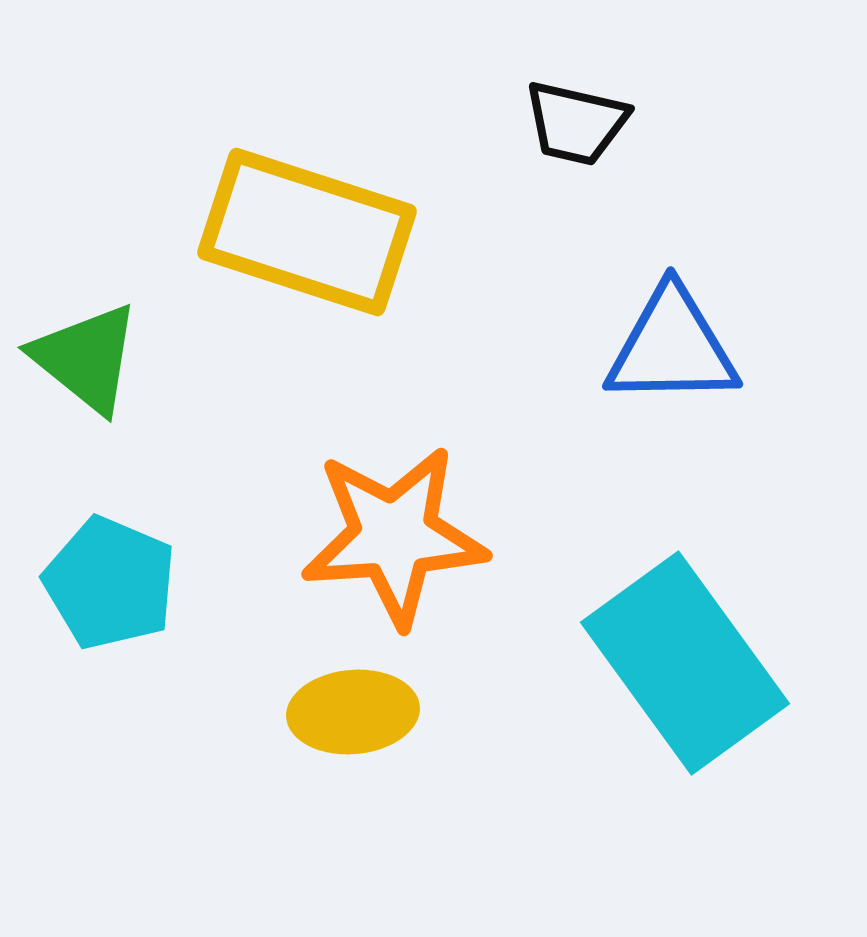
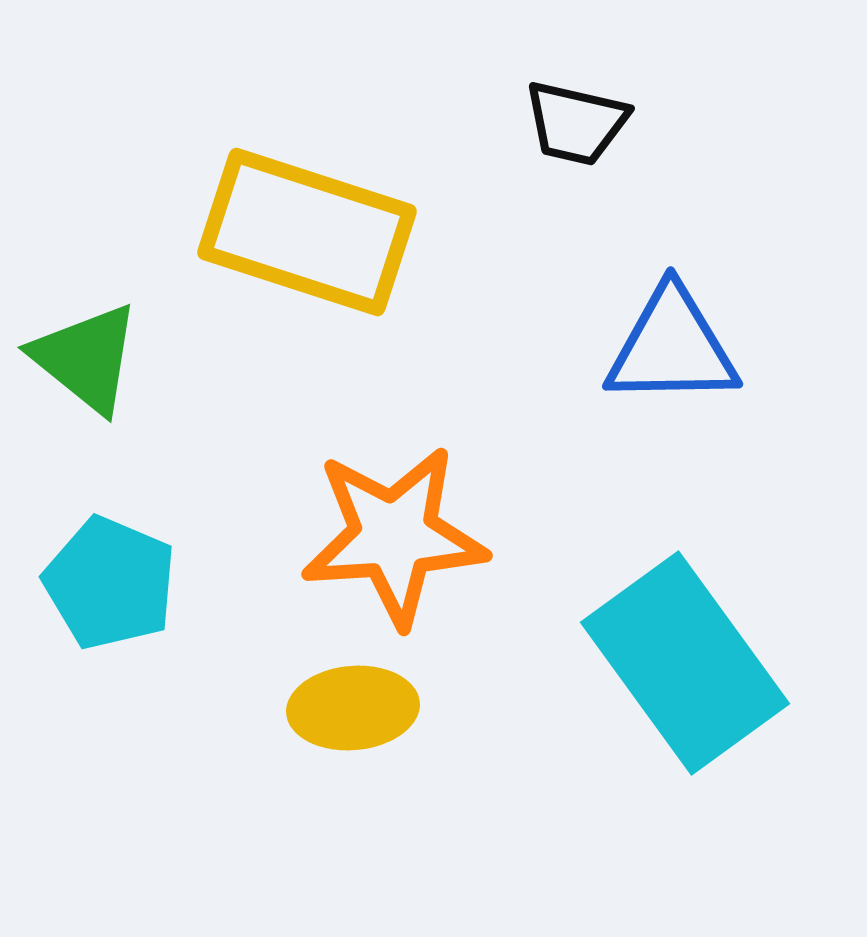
yellow ellipse: moved 4 px up
